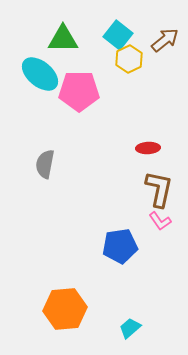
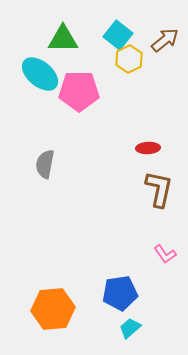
pink L-shape: moved 5 px right, 33 px down
blue pentagon: moved 47 px down
orange hexagon: moved 12 px left
